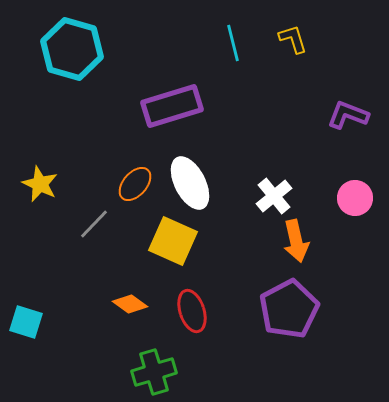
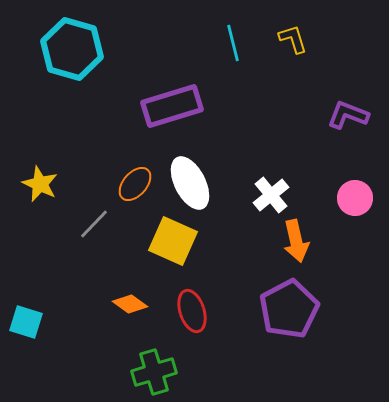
white cross: moved 3 px left, 1 px up
